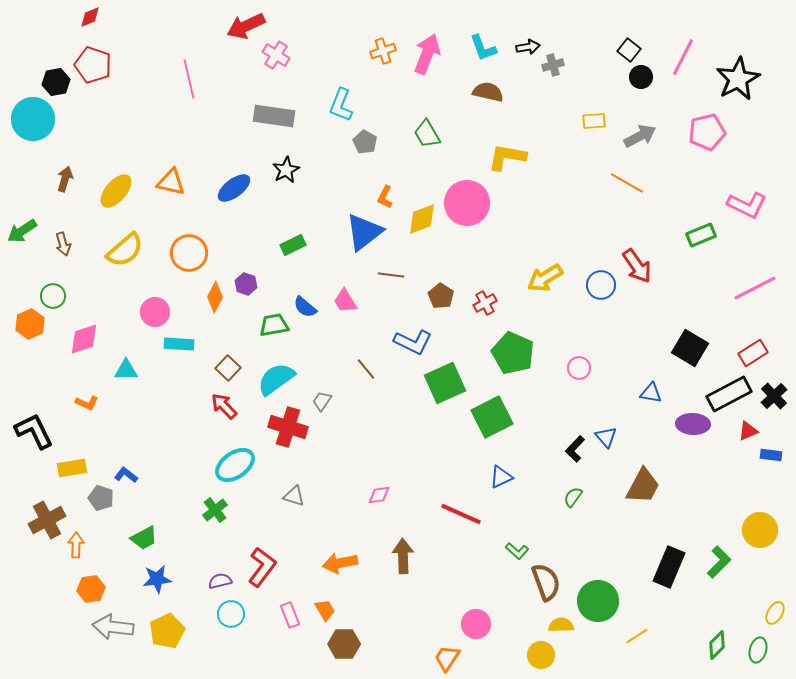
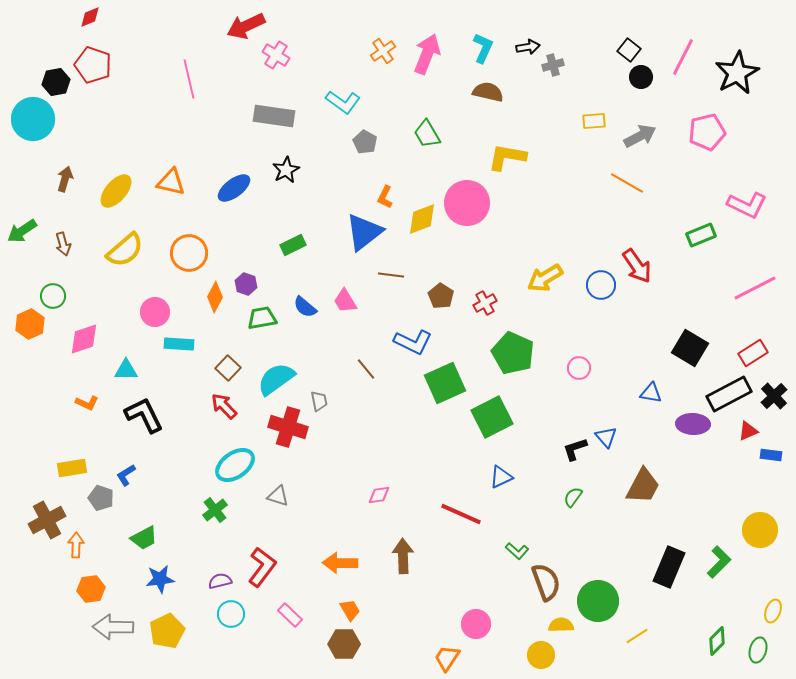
cyan L-shape at (483, 48): rotated 136 degrees counterclockwise
orange cross at (383, 51): rotated 15 degrees counterclockwise
black star at (738, 79): moved 1 px left, 6 px up
cyan L-shape at (341, 105): moved 2 px right, 3 px up; rotated 76 degrees counterclockwise
green trapezoid at (274, 325): moved 12 px left, 7 px up
gray trapezoid at (322, 401): moved 3 px left; rotated 135 degrees clockwise
black L-shape at (34, 431): moved 110 px right, 16 px up
black L-shape at (575, 449): rotated 28 degrees clockwise
blue L-shape at (126, 475): rotated 70 degrees counterclockwise
gray triangle at (294, 496): moved 16 px left
orange arrow at (340, 563): rotated 12 degrees clockwise
blue star at (157, 579): moved 3 px right
orange trapezoid at (325, 610): moved 25 px right
yellow ellipse at (775, 613): moved 2 px left, 2 px up; rotated 10 degrees counterclockwise
pink rectangle at (290, 615): rotated 25 degrees counterclockwise
gray arrow at (113, 627): rotated 6 degrees counterclockwise
green diamond at (717, 645): moved 4 px up
